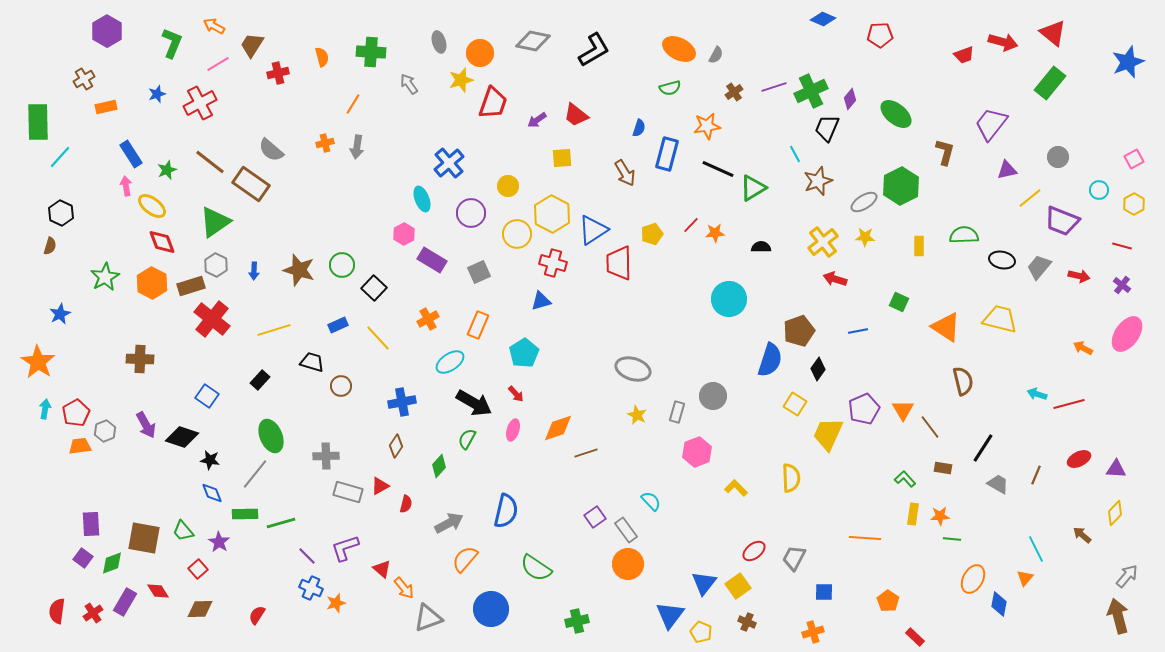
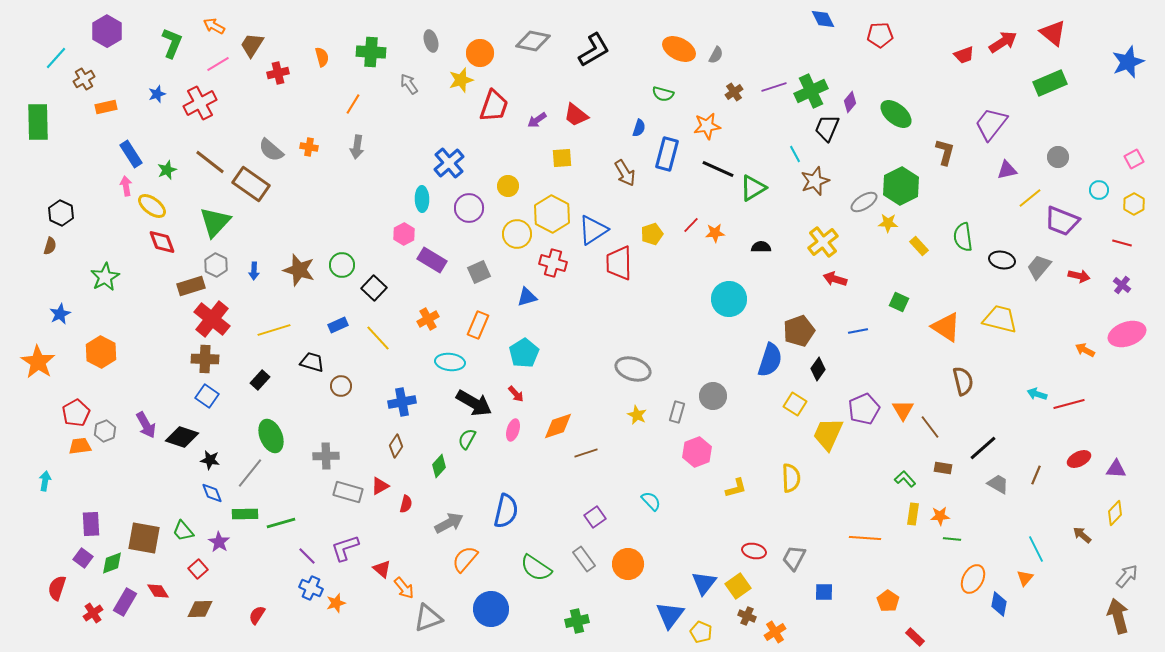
blue diamond at (823, 19): rotated 40 degrees clockwise
gray ellipse at (439, 42): moved 8 px left, 1 px up
red arrow at (1003, 42): rotated 48 degrees counterclockwise
green rectangle at (1050, 83): rotated 28 degrees clockwise
green semicircle at (670, 88): moved 7 px left, 6 px down; rotated 30 degrees clockwise
purple diamond at (850, 99): moved 3 px down
red trapezoid at (493, 103): moved 1 px right, 3 px down
orange cross at (325, 143): moved 16 px left, 4 px down; rotated 24 degrees clockwise
cyan line at (60, 157): moved 4 px left, 99 px up
brown star at (818, 181): moved 3 px left
cyan ellipse at (422, 199): rotated 20 degrees clockwise
purple circle at (471, 213): moved 2 px left, 5 px up
green triangle at (215, 222): rotated 12 degrees counterclockwise
green semicircle at (964, 235): moved 1 px left, 2 px down; rotated 96 degrees counterclockwise
yellow star at (865, 237): moved 23 px right, 14 px up
yellow rectangle at (919, 246): rotated 42 degrees counterclockwise
red line at (1122, 246): moved 3 px up
orange hexagon at (152, 283): moved 51 px left, 69 px down
blue triangle at (541, 301): moved 14 px left, 4 px up
pink ellipse at (1127, 334): rotated 36 degrees clockwise
orange arrow at (1083, 348): moved 2 px right, 2 px down
brown cross at (140, 359): moved 65 px right
cyan ellipse at (450, 362): rotated 40 degrees clockwise
cyan arrow at (45, 409): moved 72 px down
orange diamond at (558, 428): moved 2 px up
black line at (983, 448): rotated 16 degrees clockwise
gray line at (255, 474): moved 5 px left, 1 px up
yellow L-shape at (736, 488): rotated 120 degrees clockwise
gray rectangle at (626, 530): moved 42 px left, 29 px down
red ellipse at (754, 551): rotated 50 degrees clockwise
red semicircle at (57, 611): moved 23 px up; rotated 10 degrees clockwise
brown cross at (747, 622): moved 6 px up
orange cross at (813, 632): moved 38 px left; rotated 15 degrees counterclockwise
